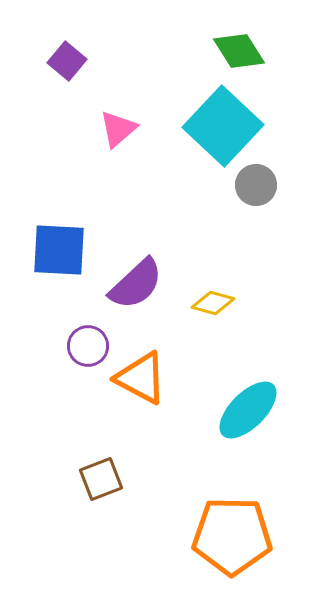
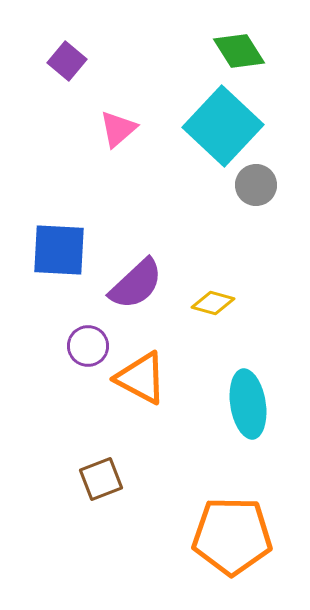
cyan ellipse: moved 6 px up; rotated 54 degrees counterclockwise
